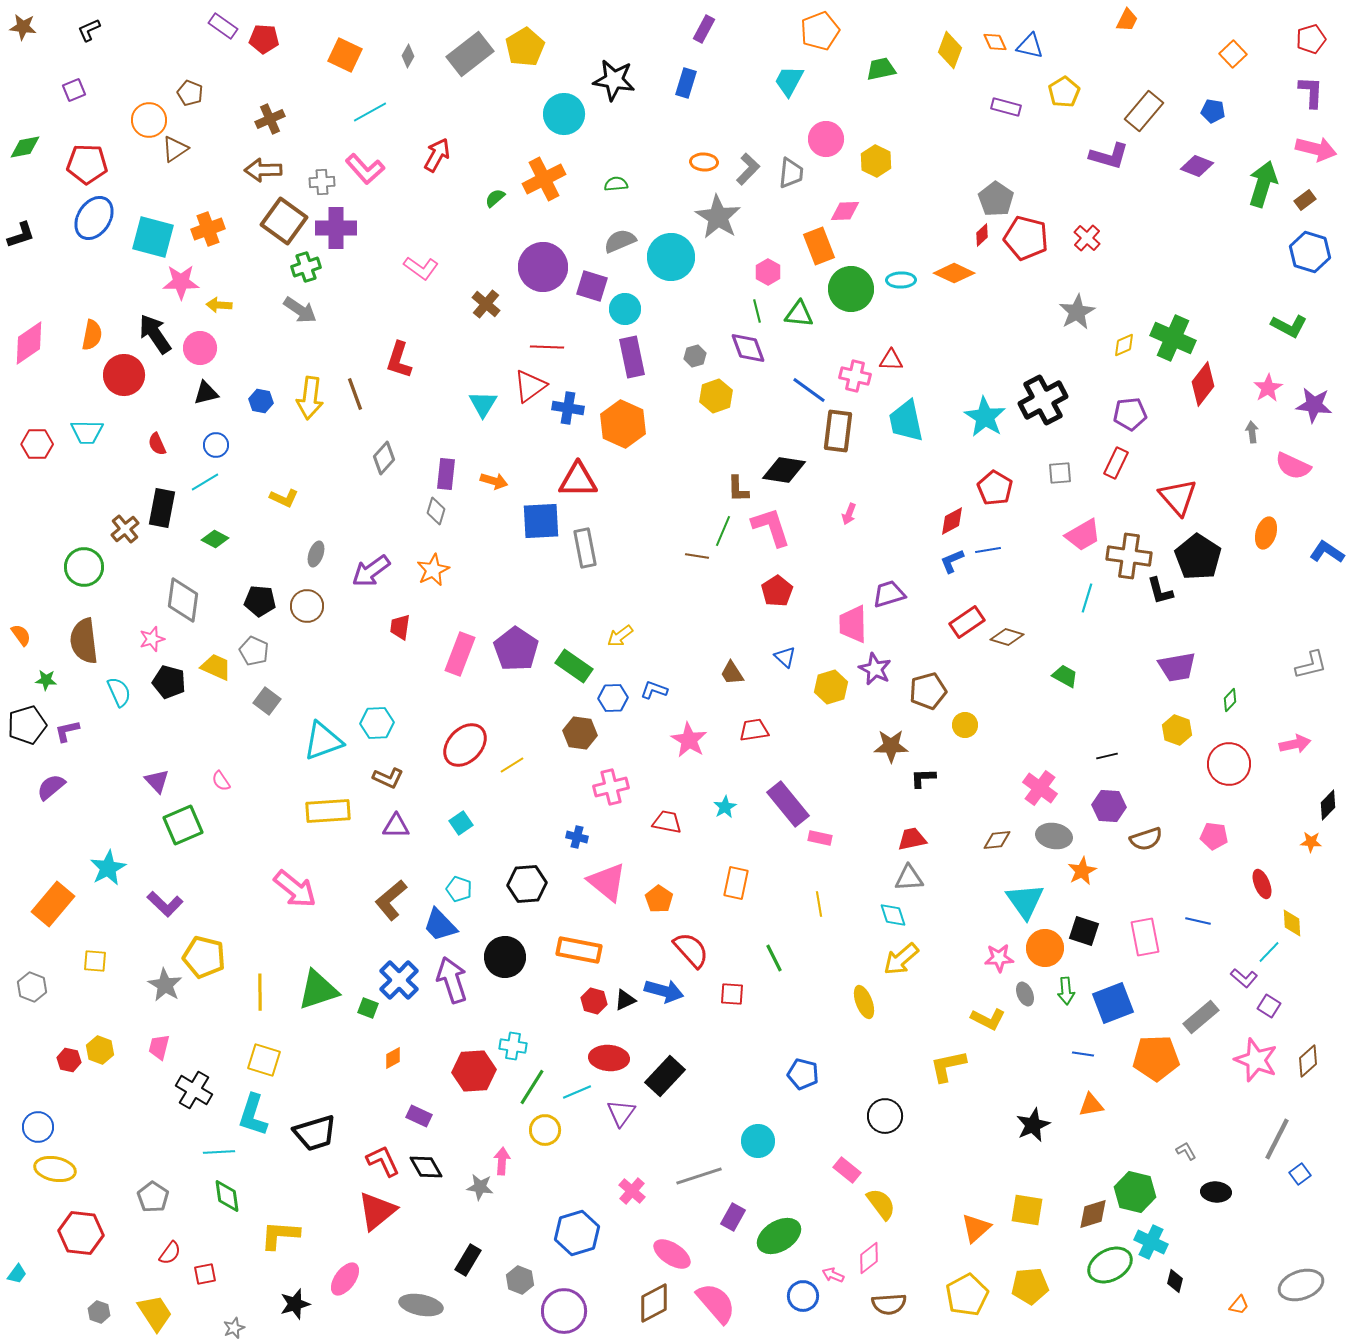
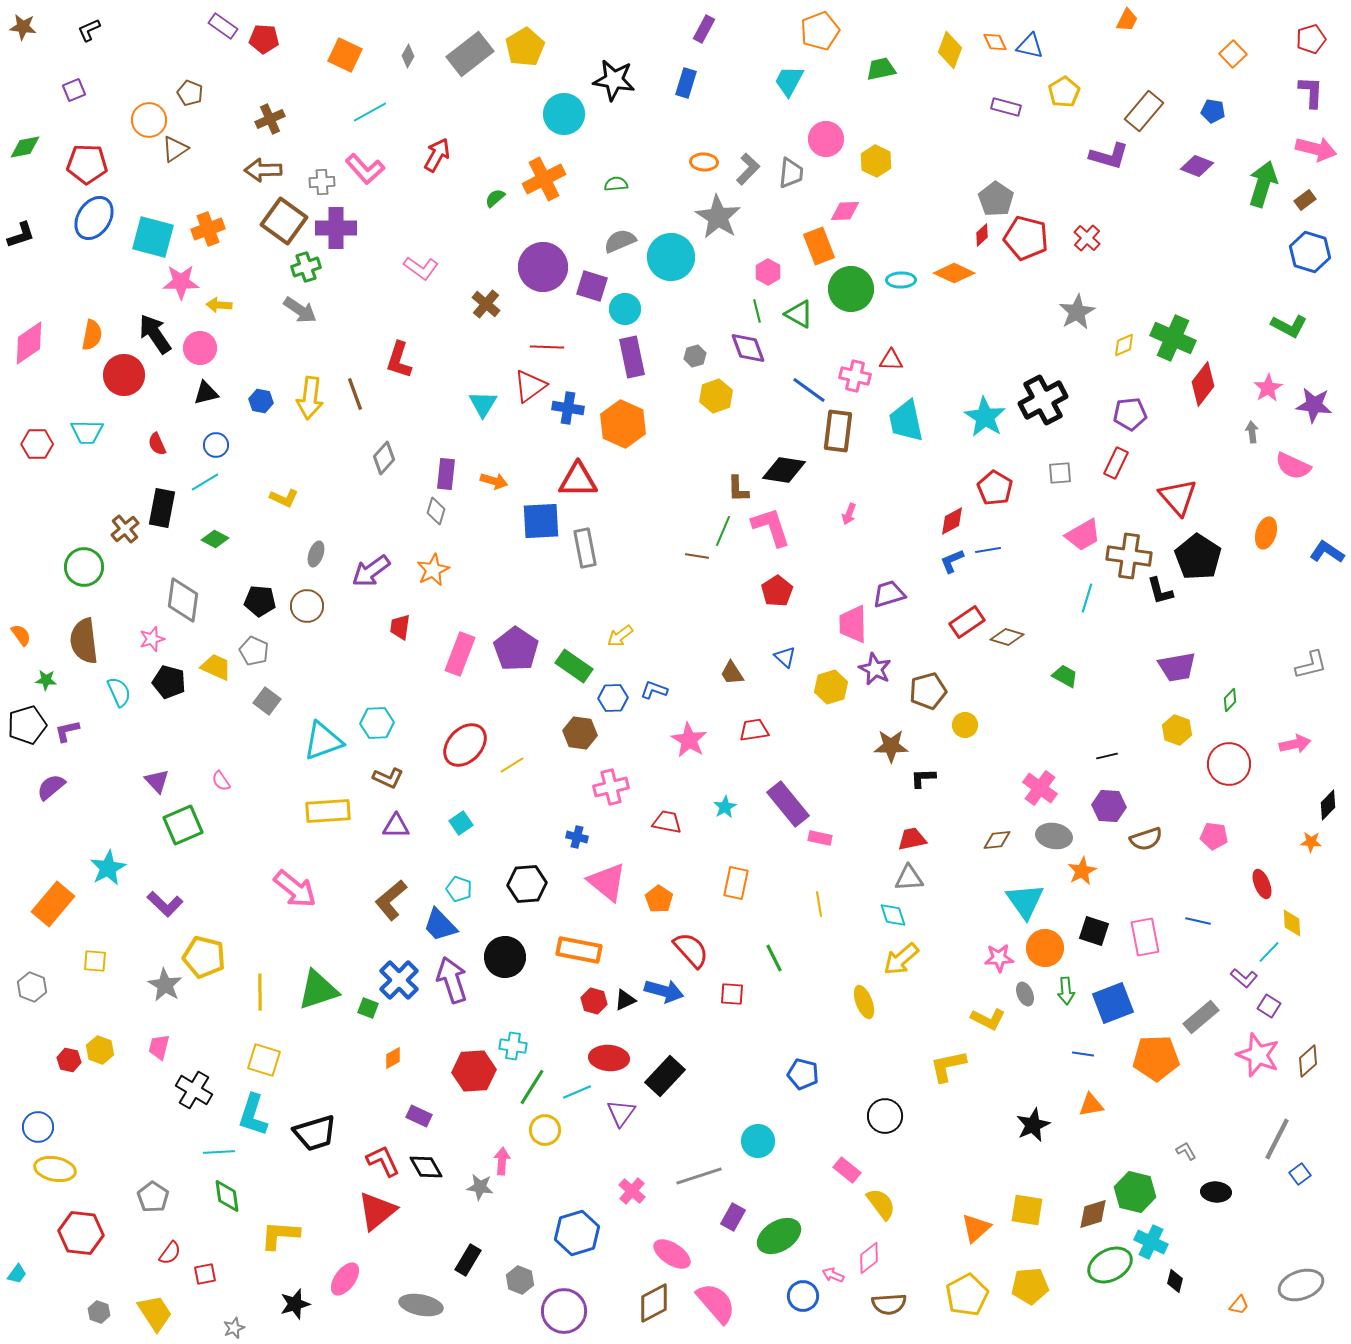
green triangle at (799, 314): rotated 24 degrees clockwise
black square at (1084, 931): moved 10 px right
pink star at (1256, 1060): moved 2 px right, 5 px up
